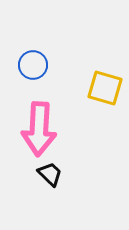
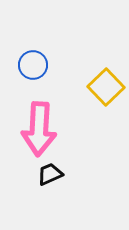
yellow square: moved 1 px right, 1 px up; rotated 30 degrees clockwise
black trapezoid: rotated 68 degrees counterclockwise
